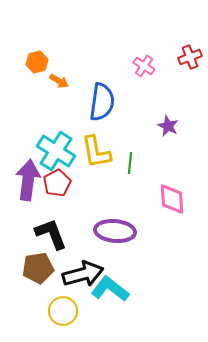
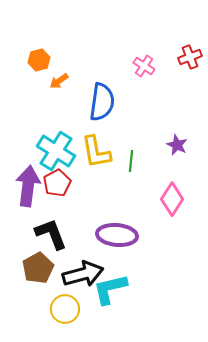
orange hexagon: moved 2 px right, 2 px up
orange arrow: rotated 114 degrees clockwise
purple star: moved 9 px right, 19 px down
green line: moved 1 px right, 2 px up
purple arrow: moved 6 px down
pink diamond: rotated 36 degrees clockwise
purple ellipse: moved 2 px right, 4 px down
brown pentagon: rotated 20 degrees counterclockwise
cyan L-shape: rotated 51 degrees counterclockwise
yellow circle: moved 2 px right, 2 px up
